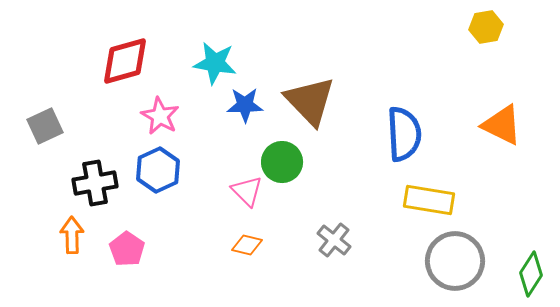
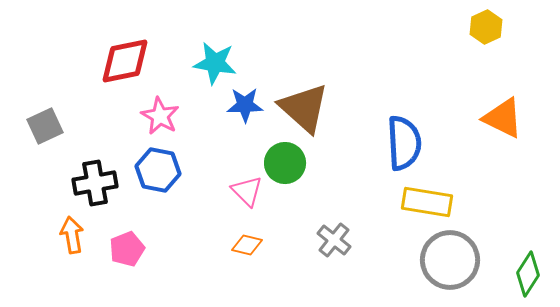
yellow hexagon: rotated 16 degrees counterclockwise
red diamond: rotated 4 degrees clockwise
brown triangle: moved 6 px left, 7 px down; rotated 4 degrees counterclockwise
orange triangle: moved 1 px right, 7 px up
blue semicircle: moved 9 px down
green circle: moved 3 px right, 1 px down
blue hexagon: rotated 24 degrees counterclockwise
yellow rectangle: moved 2 px left, 2 px down
orange arrow: rotated 9 degrees counterclockwise
pink pentagon: rotated 16 degrees clockwise
gray circle: moved 5 px left, 1 px up
green diamond: moved 3 px left
